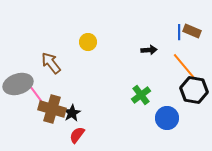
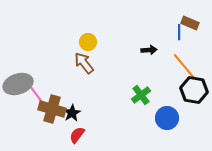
brown rectangle: moved 2 px left, 8 px up
brown arrow: moved 33 px right
